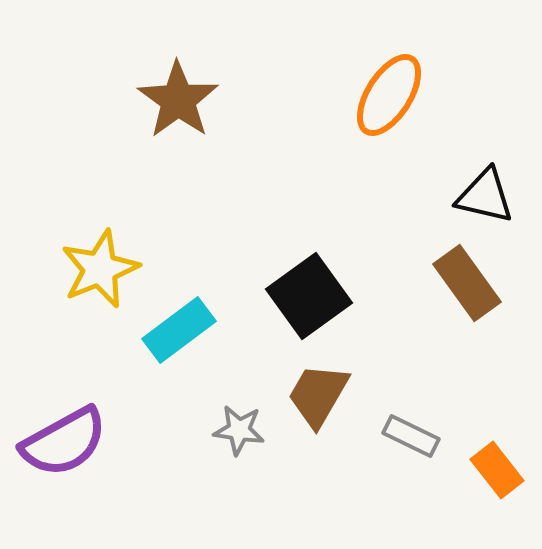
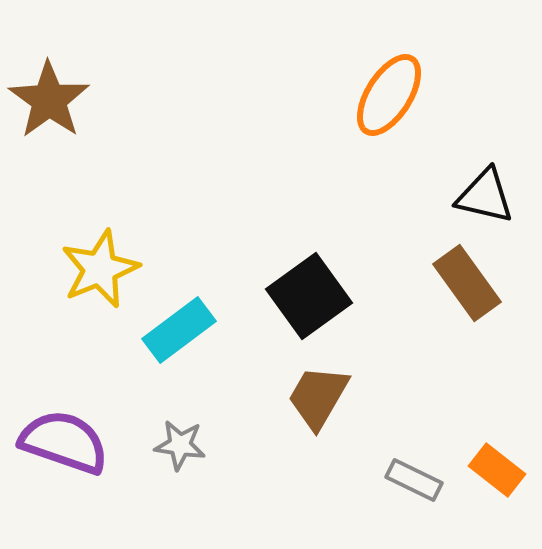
brown star: moved 129 px left
brown trapezoid: moved 2 px down
gray star: moved 59 px left, 15 px down
gray rectangle: moved 3 px right, 44 px down
purple semicircle: rotated 132 degrees counterclockwise
orange rectangle: rotated 14 degrees counterclockwise
